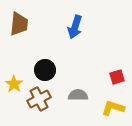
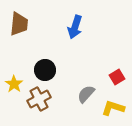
red square: rotated 14 degrees counterclockwise
gray semicircle: moved 8 px right, 1 px up; rotated 48 degrees counterclockwise
